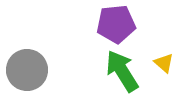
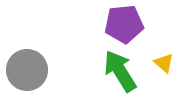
purple pentagon: moved 8 px right
green arrow: moved 2 px left
